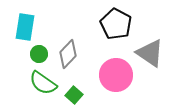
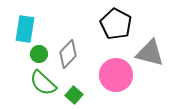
cyan rectangle: moved 2 px down
gray triangle: rotated 20 degrees counterclockwise
green semicircle: rotated 8 degrees clockwise
